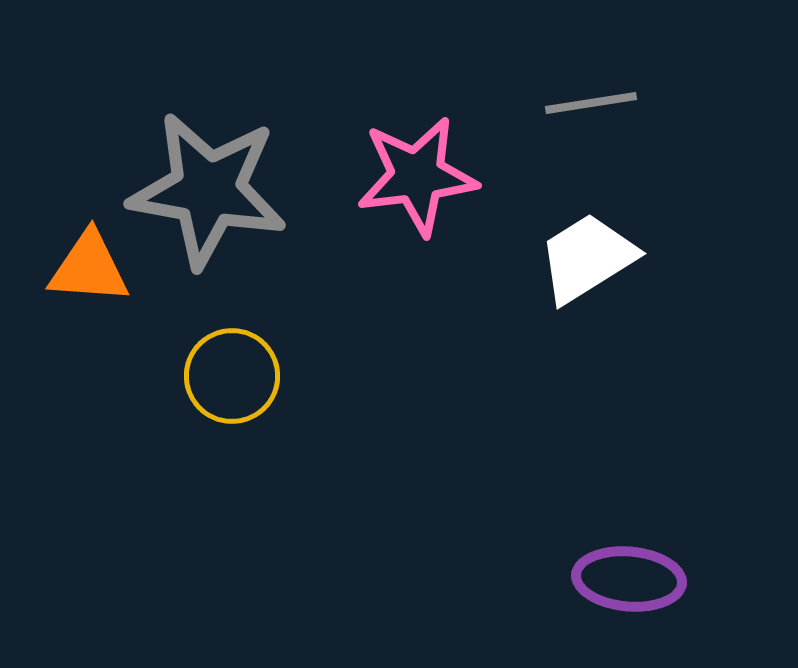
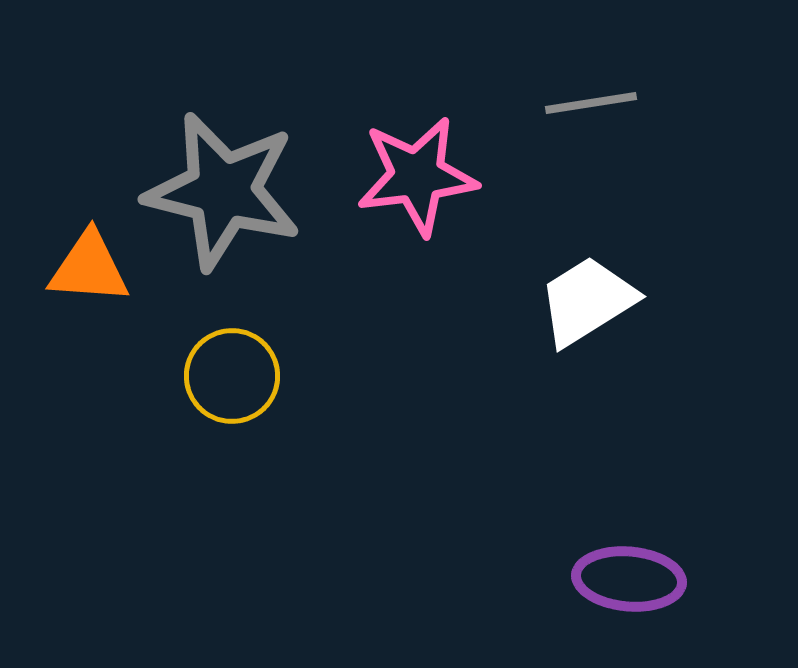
gray star: moved 15 px right, 1 px down; rotated 4 degrees clockwise
white trapezoid: moved 43 px down
